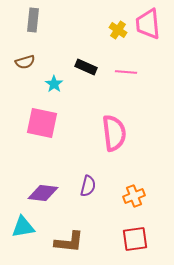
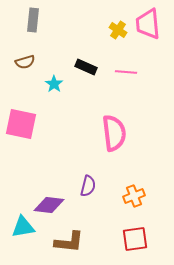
pink square: moved 21 px left, 1 px down
purple diamond: moved 6 px right, 12 px down
